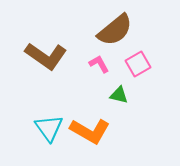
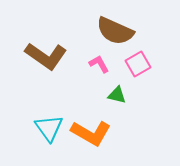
brown semicircle: moved 1 px down; rotated 63 degrees clockwise
green triangle: moved 2 px left
orange L-shape: moved 1 px right, 2 px down
